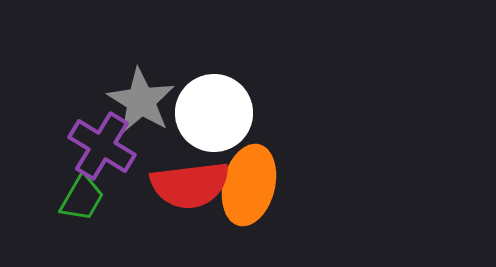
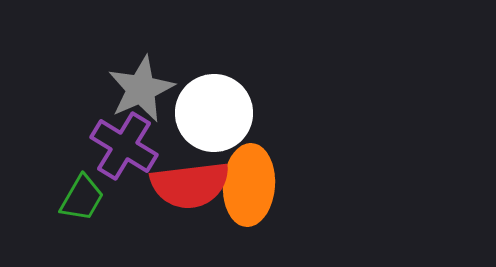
gray star: moved 12 px up; rotated 16 degrees clockwise
purple cross: moved 22 px right
orange ellipse: rotated 10 degrees counterclockwise
